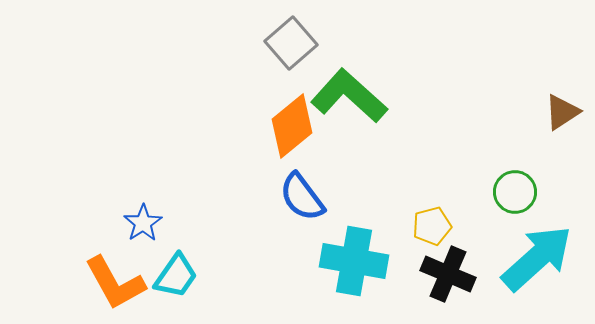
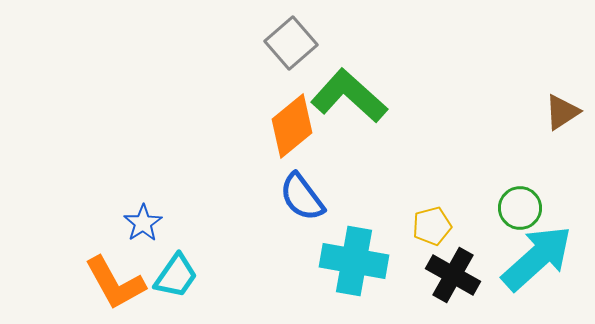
green circle: moved 5 px right, 16 px down
black cross: moved 5 px right, 1 px down; rotated 6 degrees clockwise
